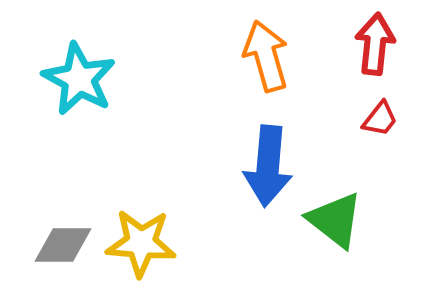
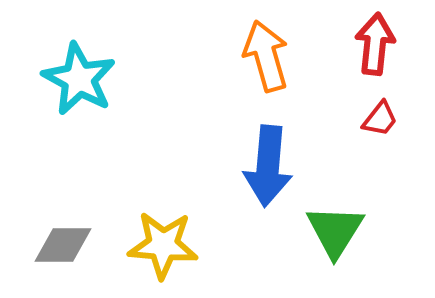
green triangle: moved 11 px down; rotated 24 degrees clockwise
yellow star: moved 22 px right, 2 px down
